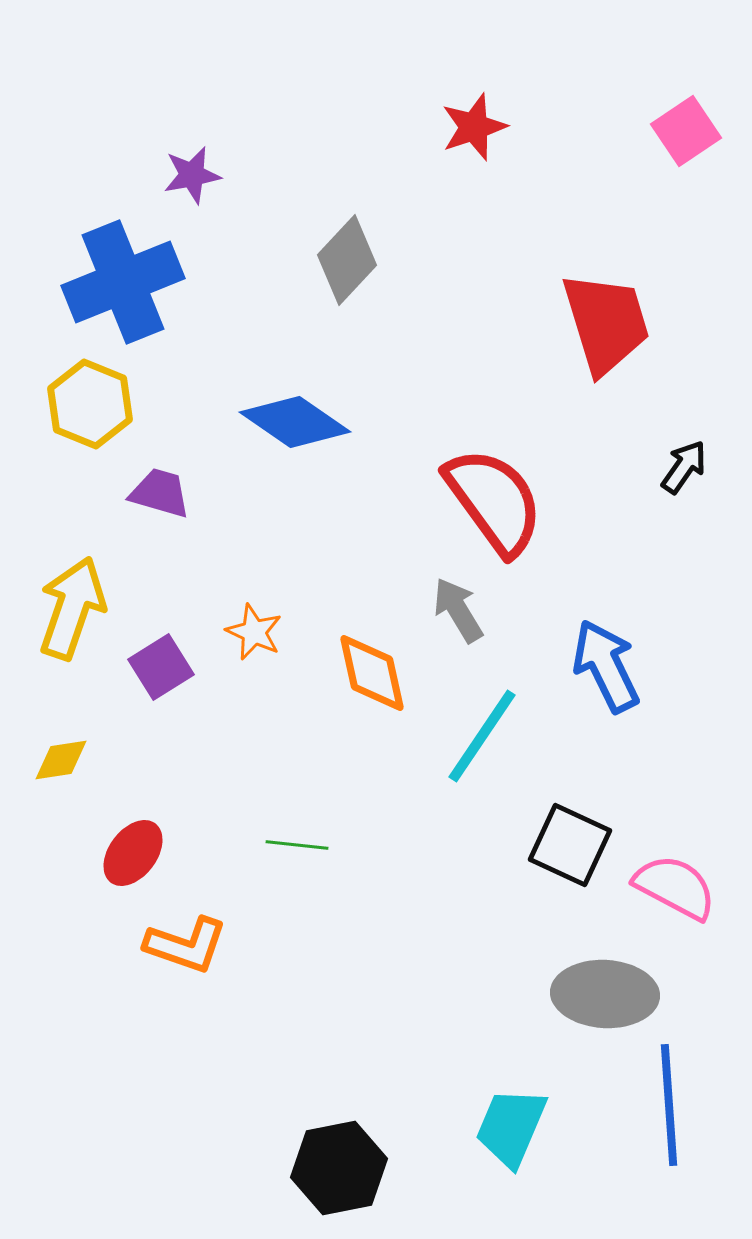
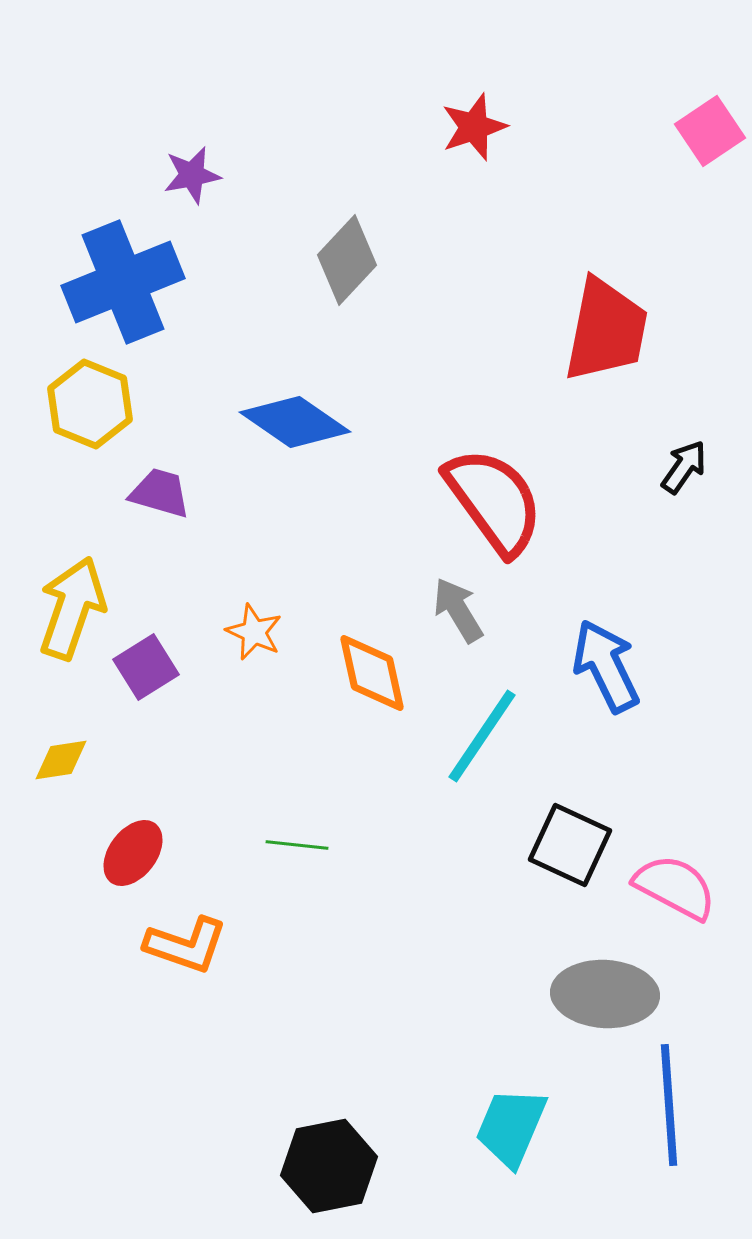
pink square: moved 24 px right
red trapezoid: moved 7 px down; rotated 28 degrees clockwise
purple square: moved 15 px left
black hexagon: moved 10 px left, 2 px up
